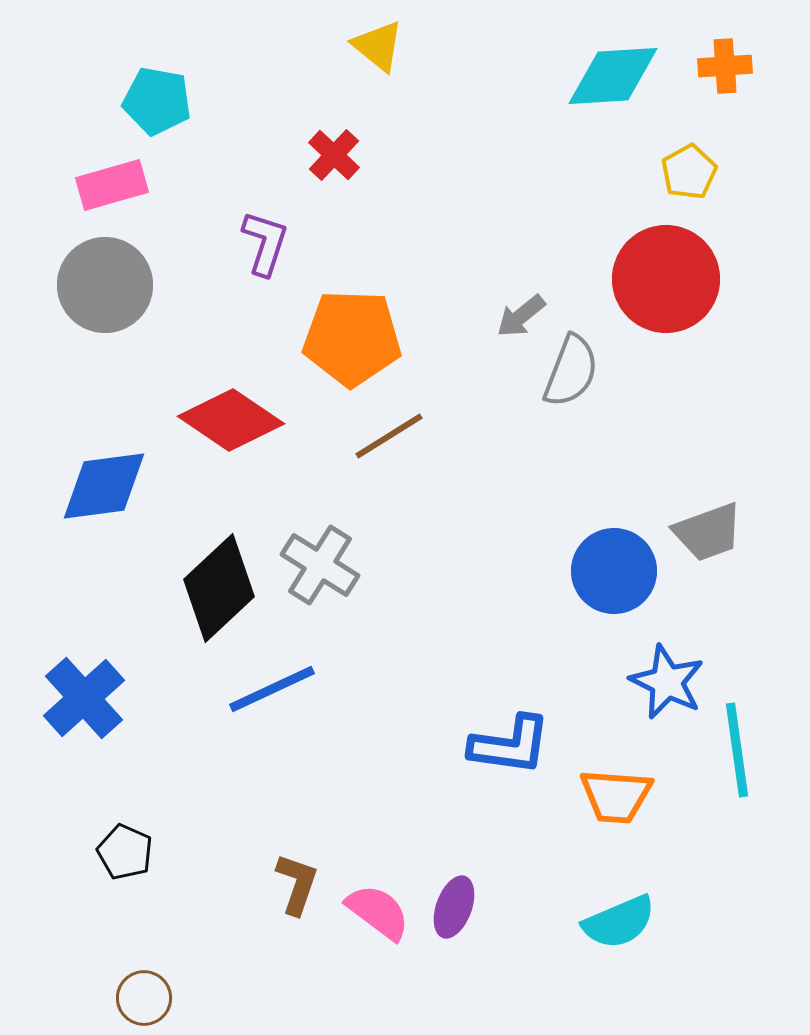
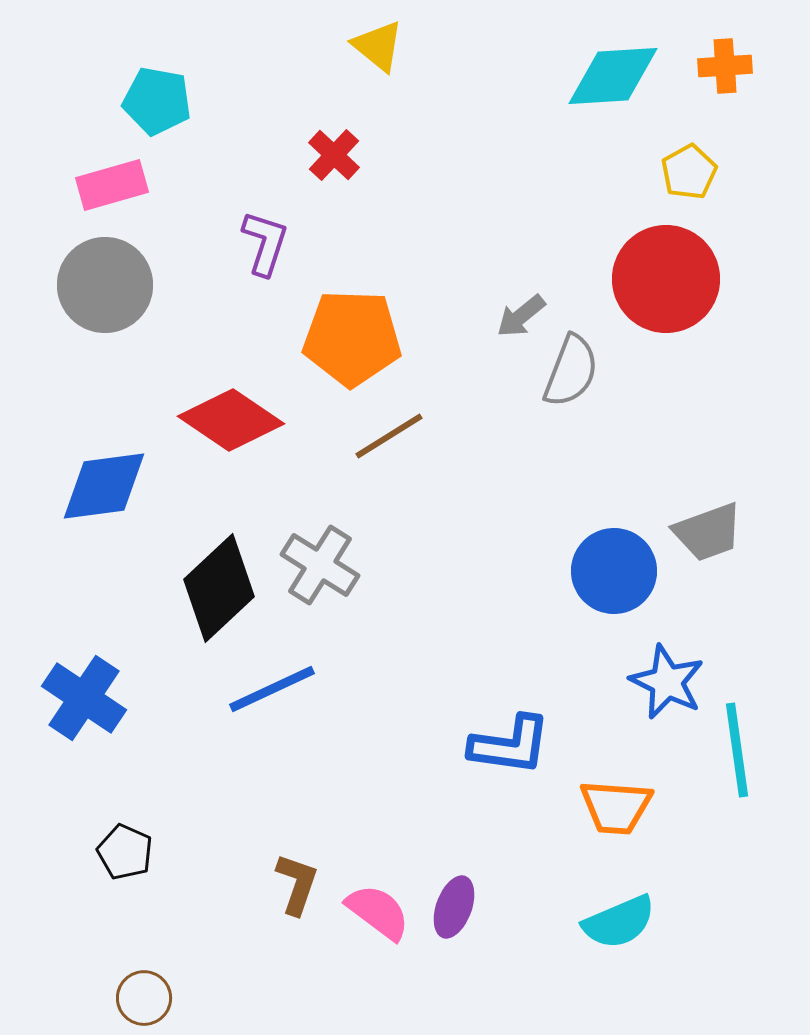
blue cross: rotated 14 degrees counterclockwise
orange trapezoid: moved 11 px down
